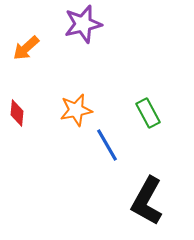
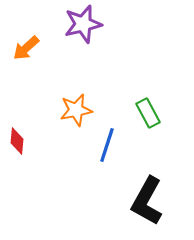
red diamond: moved 28 px down
blue line: rotated 48 degrees clockwise
